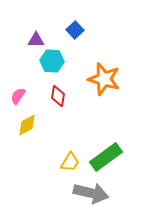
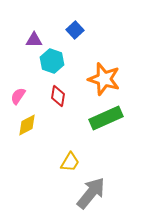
purple triangle: moved 2 px left
cyan hexagon: rotated 15 degrees clockwise
green rectangle: moved 39 px up; rotated 12 degrees clockwise
gray arrow: rotated 64 degrees counterclockwise
